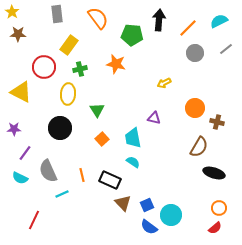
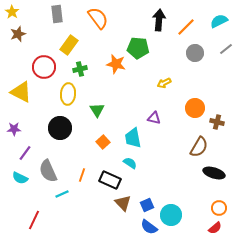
orange line at (188, 28): moved 2 px left, 1 px up
brown star at (18, 34): rotated 21 degrees counterclockwise
green pentagon at (132, 35): moved 6 px right, 13 px down
orange square at (102, 139): moved 1 px right, 3 px down
cyan semicircle at (133, 162): moved 3 px left, 1 px down
orange line at (82, 175): rotated 32 degrees clockwise
